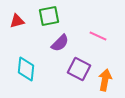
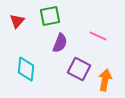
green square: moved 1 px right
red triangle: rotated 35 degrees counterclockwise
purple semicircle: rotated 24 degrees counterclockwise
